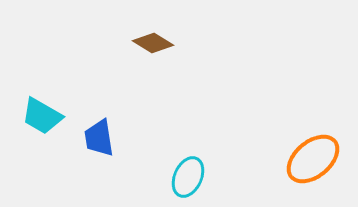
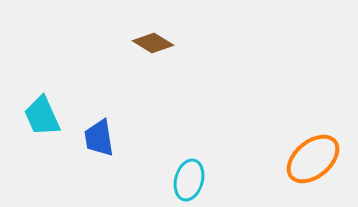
cyan trapezoid: rotated 36 degrees clockwise
cyan ellipse: moved 1 px right, 3 px down; rotated 9 degrees counterclockwise
